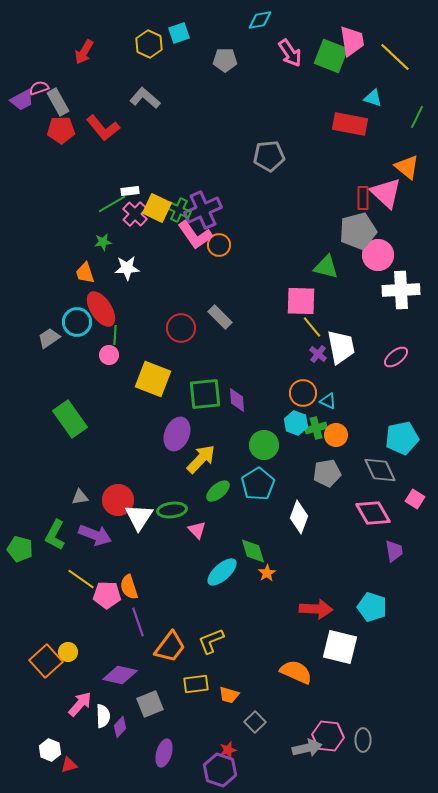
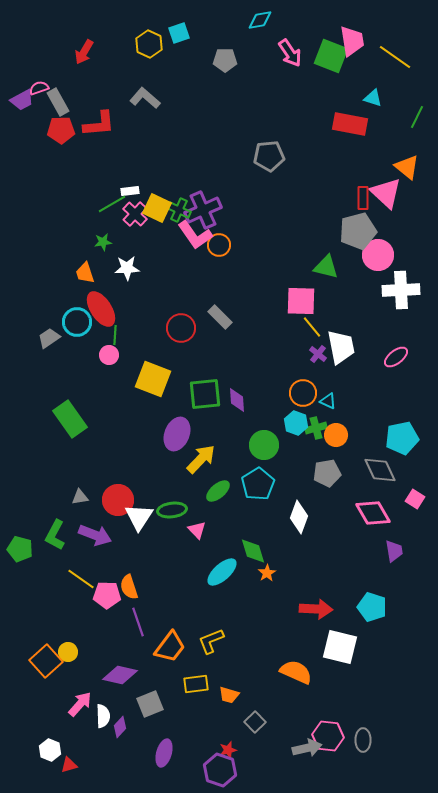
yellow line at (395, 57): rotated 8 degrees counterclockwise
red L-shape at (103, 128): moved 4 px left, 4 px up; rotated 56 degrees counterclockwise
